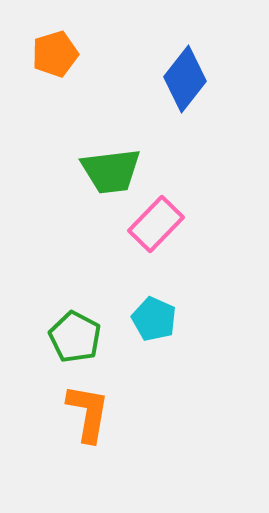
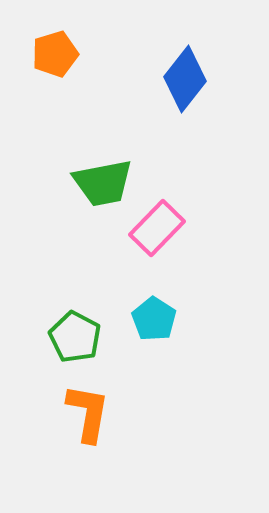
green trapezoid: moved 8 px left, 12 px down; rotated 4 degrees counterclockwise
pink rectangle: moved 1 px right, 4 px down
cyan pentagon: rotated 9 degrees clockwise
